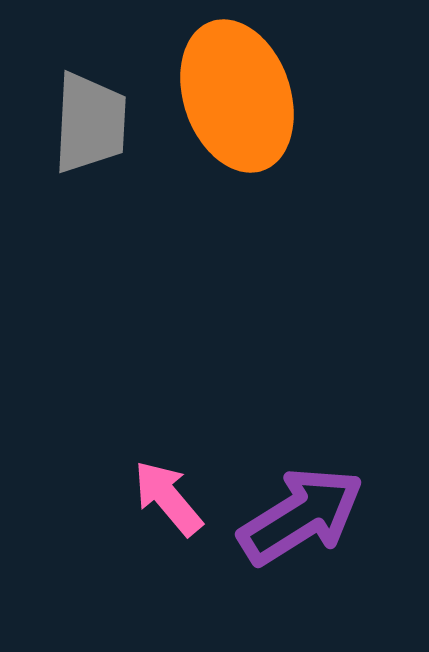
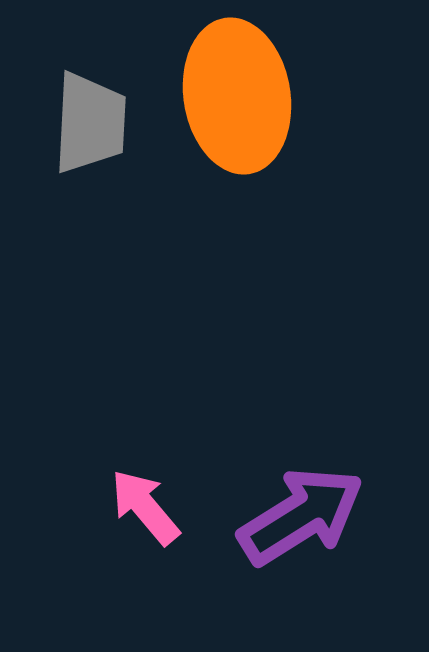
orange ellipse: rotated 10 degrees clockwise
pink arrow: moved 23 px left, 9 px down
